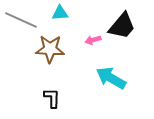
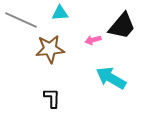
brown star: rotated 8 degrees counterclockwise
